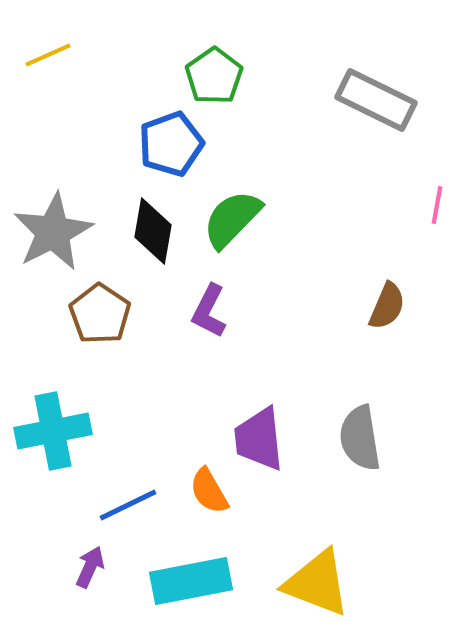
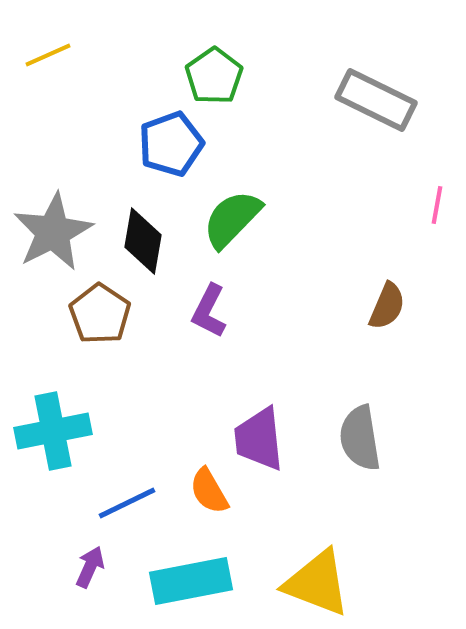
black diamond: moved 10 px left, 10 px down
blue line: moved 1 px left, 2 px up
